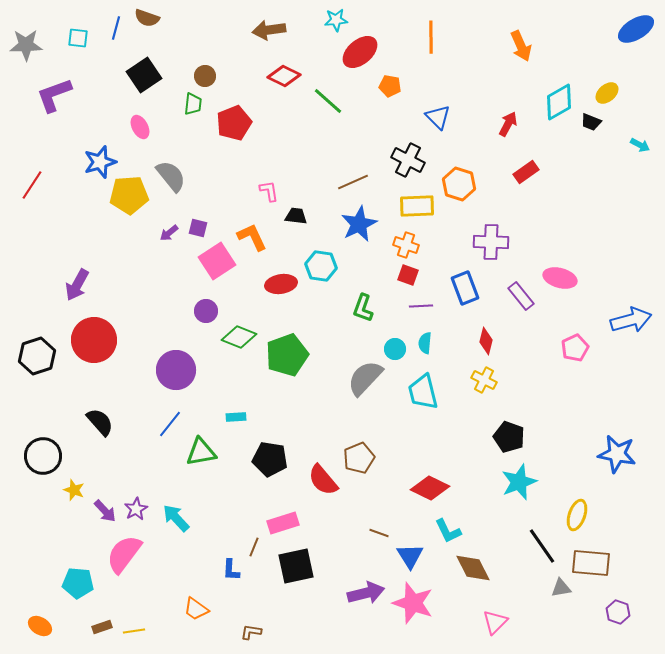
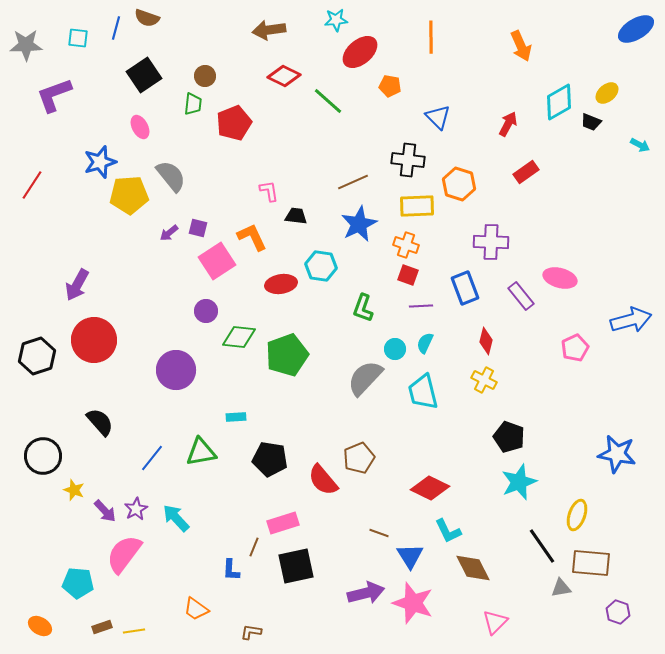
black cross at (408, 160): rotated 20 degrees counterclockwise
green diamond at (239, 337): rotated 16 degrees counterclockwise
cyan semicircle at (425, 343): rotated 20 degrees clockwise
blue line at (170, 424): moved 18 px left, 34 px down
